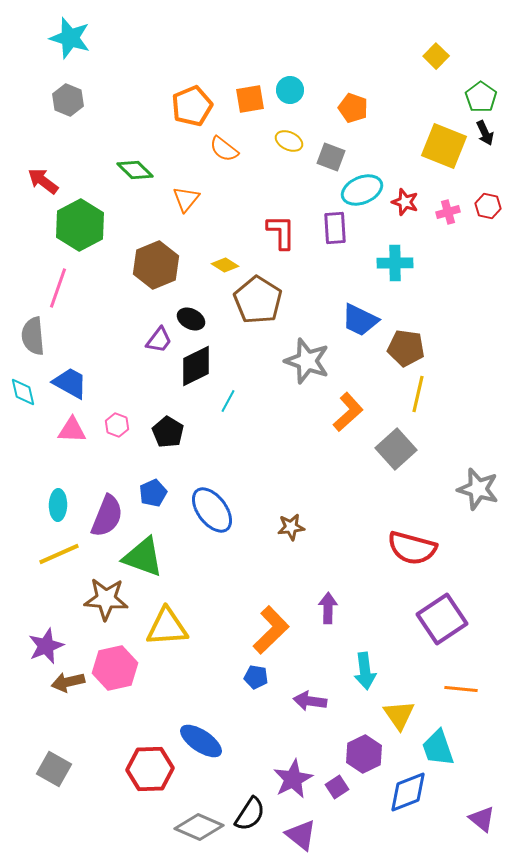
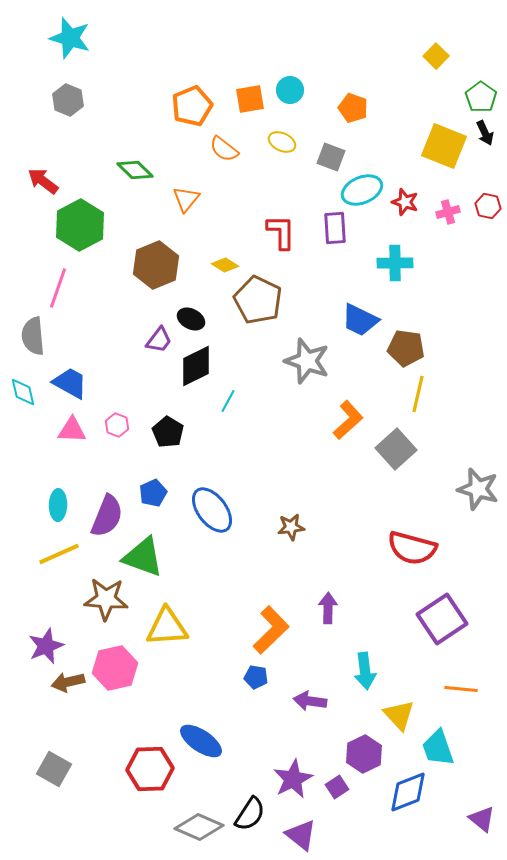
yellow ellipse at (289, 141): moved 7 px left, 1 px down
brown pentagon at (258, 300): rotated 6 degrees counterclockwise
orange L-shape at (348, 412): moved 8 px down
yellow triangle at (399, 715): rotated 8 degrees counterclockwise
